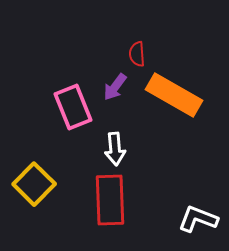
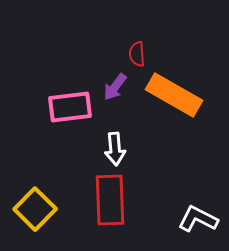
pink rectangle: moved 3 px left; rotated 75 degrees counterclockwise
yellow square: moved 1 px right, 25 px down
white L-shape: rotated 6 degrees clockwise
